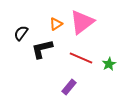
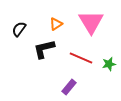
pink triangle: moved 9 px right; rotated 24 degrees counterclockwise
black semicircle: moved 2 px left, 4 px up
black L-shape: moved 2 px right
green star: rotated 16 degrees clockwise
